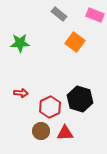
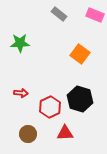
orange square: moved 5 px right, 12 px down
brown circle: moved 13 px left, 3 px down
